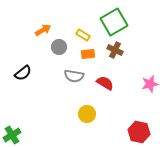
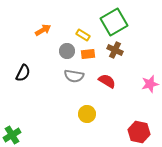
gray circle: moved 8 px right, 4 px down
black semicircle: rotated 24 degrees counterclockwise
red semicircle: moved 2 px right, 2 px up
